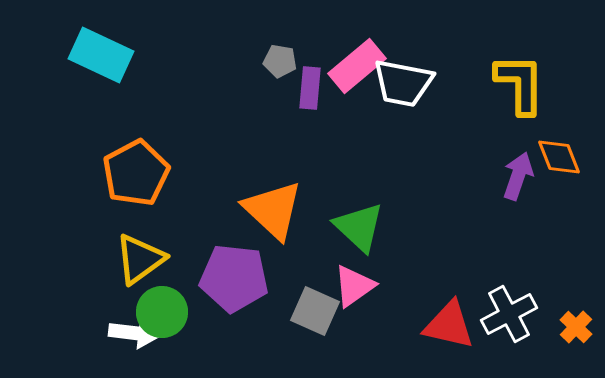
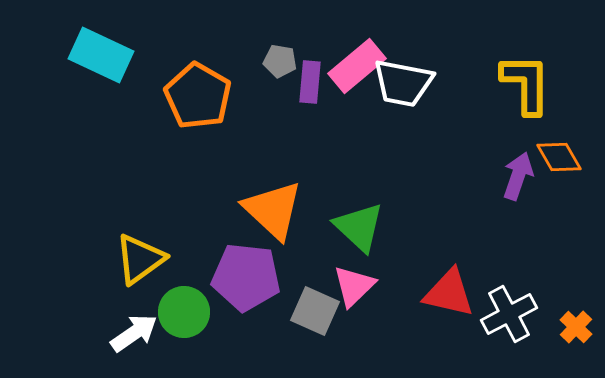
yellow L-shape: moved 6 px right
purple rectangle: moved 6 px up
orange diamond: rotated 9 degrees counterclockwise
orange pentagon: moved 62 px right, 77 px up; rotated 14 degrees counterclockwise
purple pentagon: moved 12 px right, 1 px up
pink triangle: rotated 9 degrees counterclockwise
green circle: moved 22 px right
red triangle: moved 32 px up
white arrow: rotated 42 degrees counterclockwise
